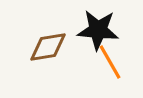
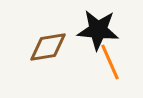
orange line: rotated 6 degrees clockwise
